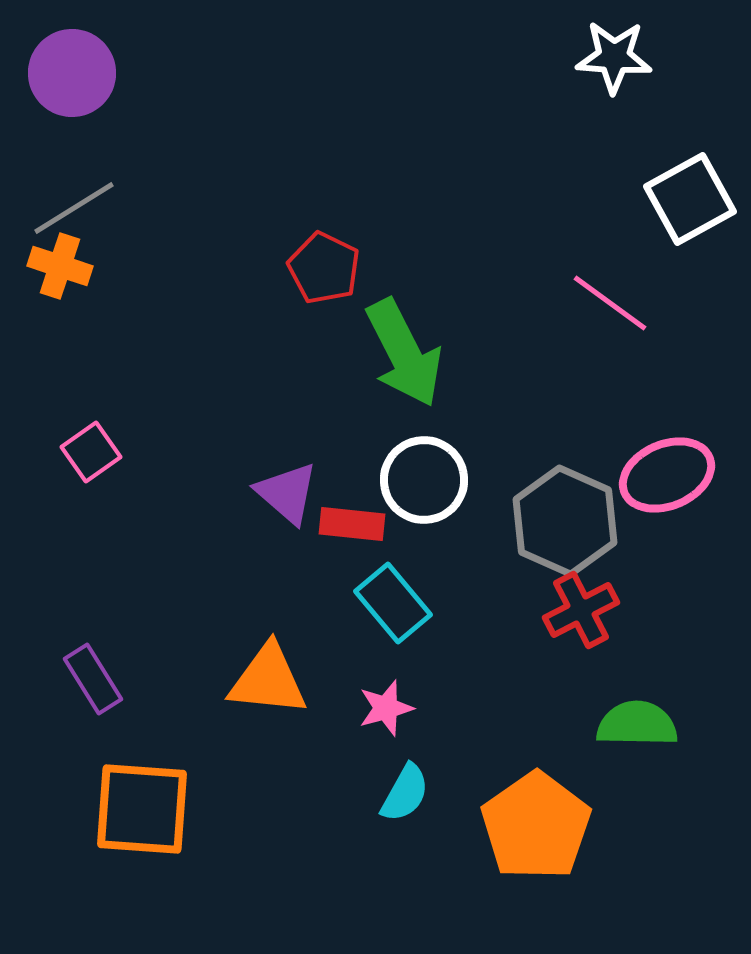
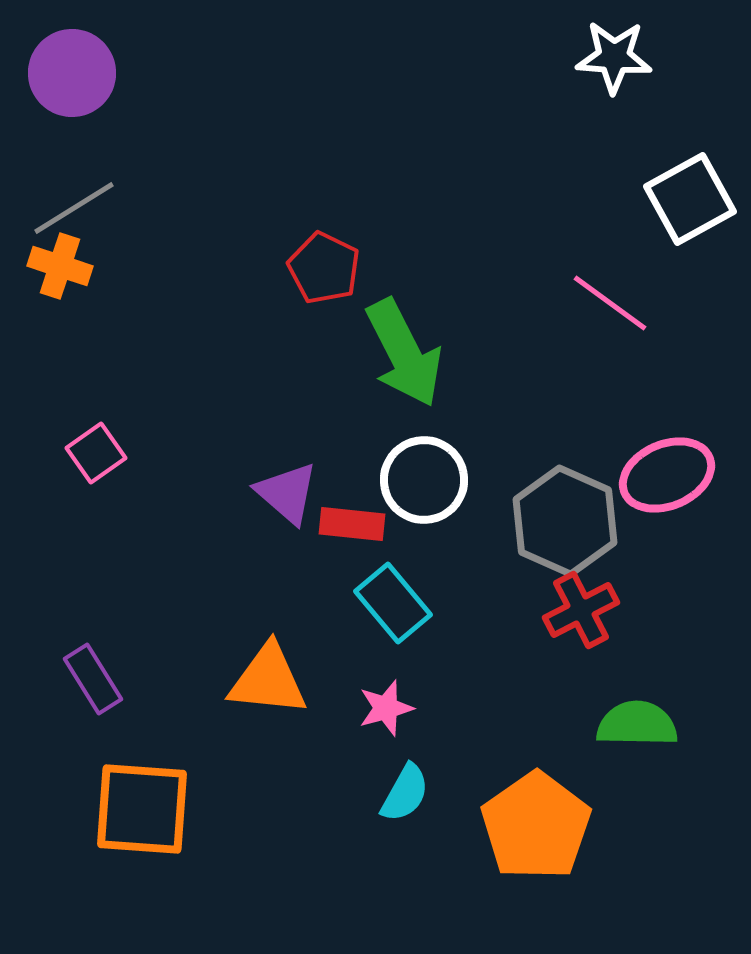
pink square: moved 5 px right, 1 px down
